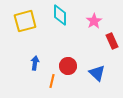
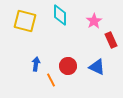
yellow square: rotated 30 degrees clockwise
red rectangle: moved 1 px left, 1 px up
blue arrow: moved 1 px right, 1 px down
blue triangle: moved 6 px up; rotated 18 degrees counterclockwise
orange line: moved 1 px left, 1 px up; rotated 40 degrees counterclockwise
